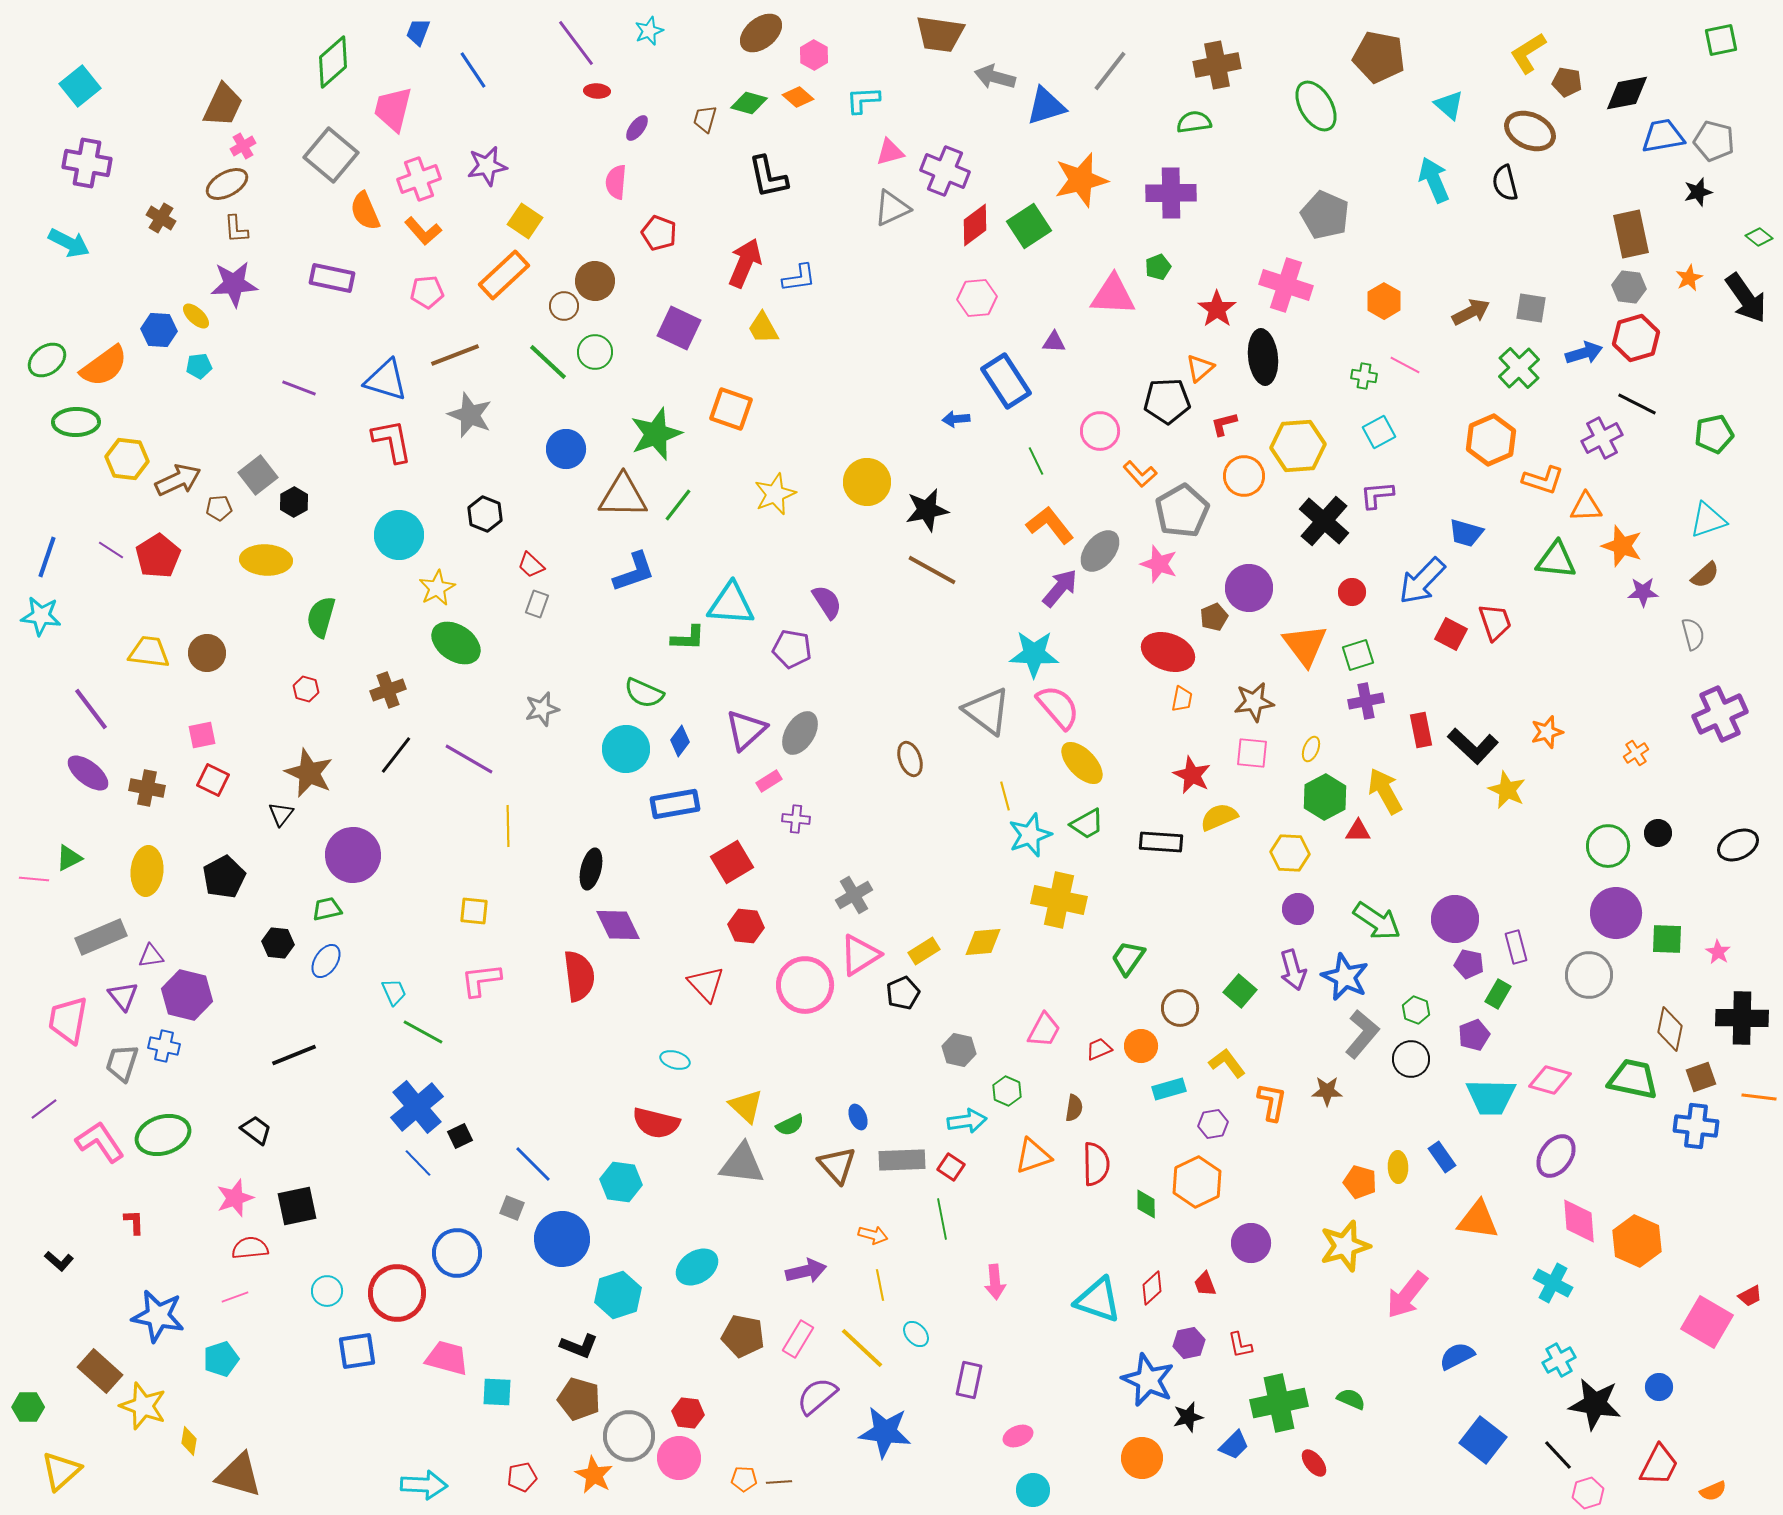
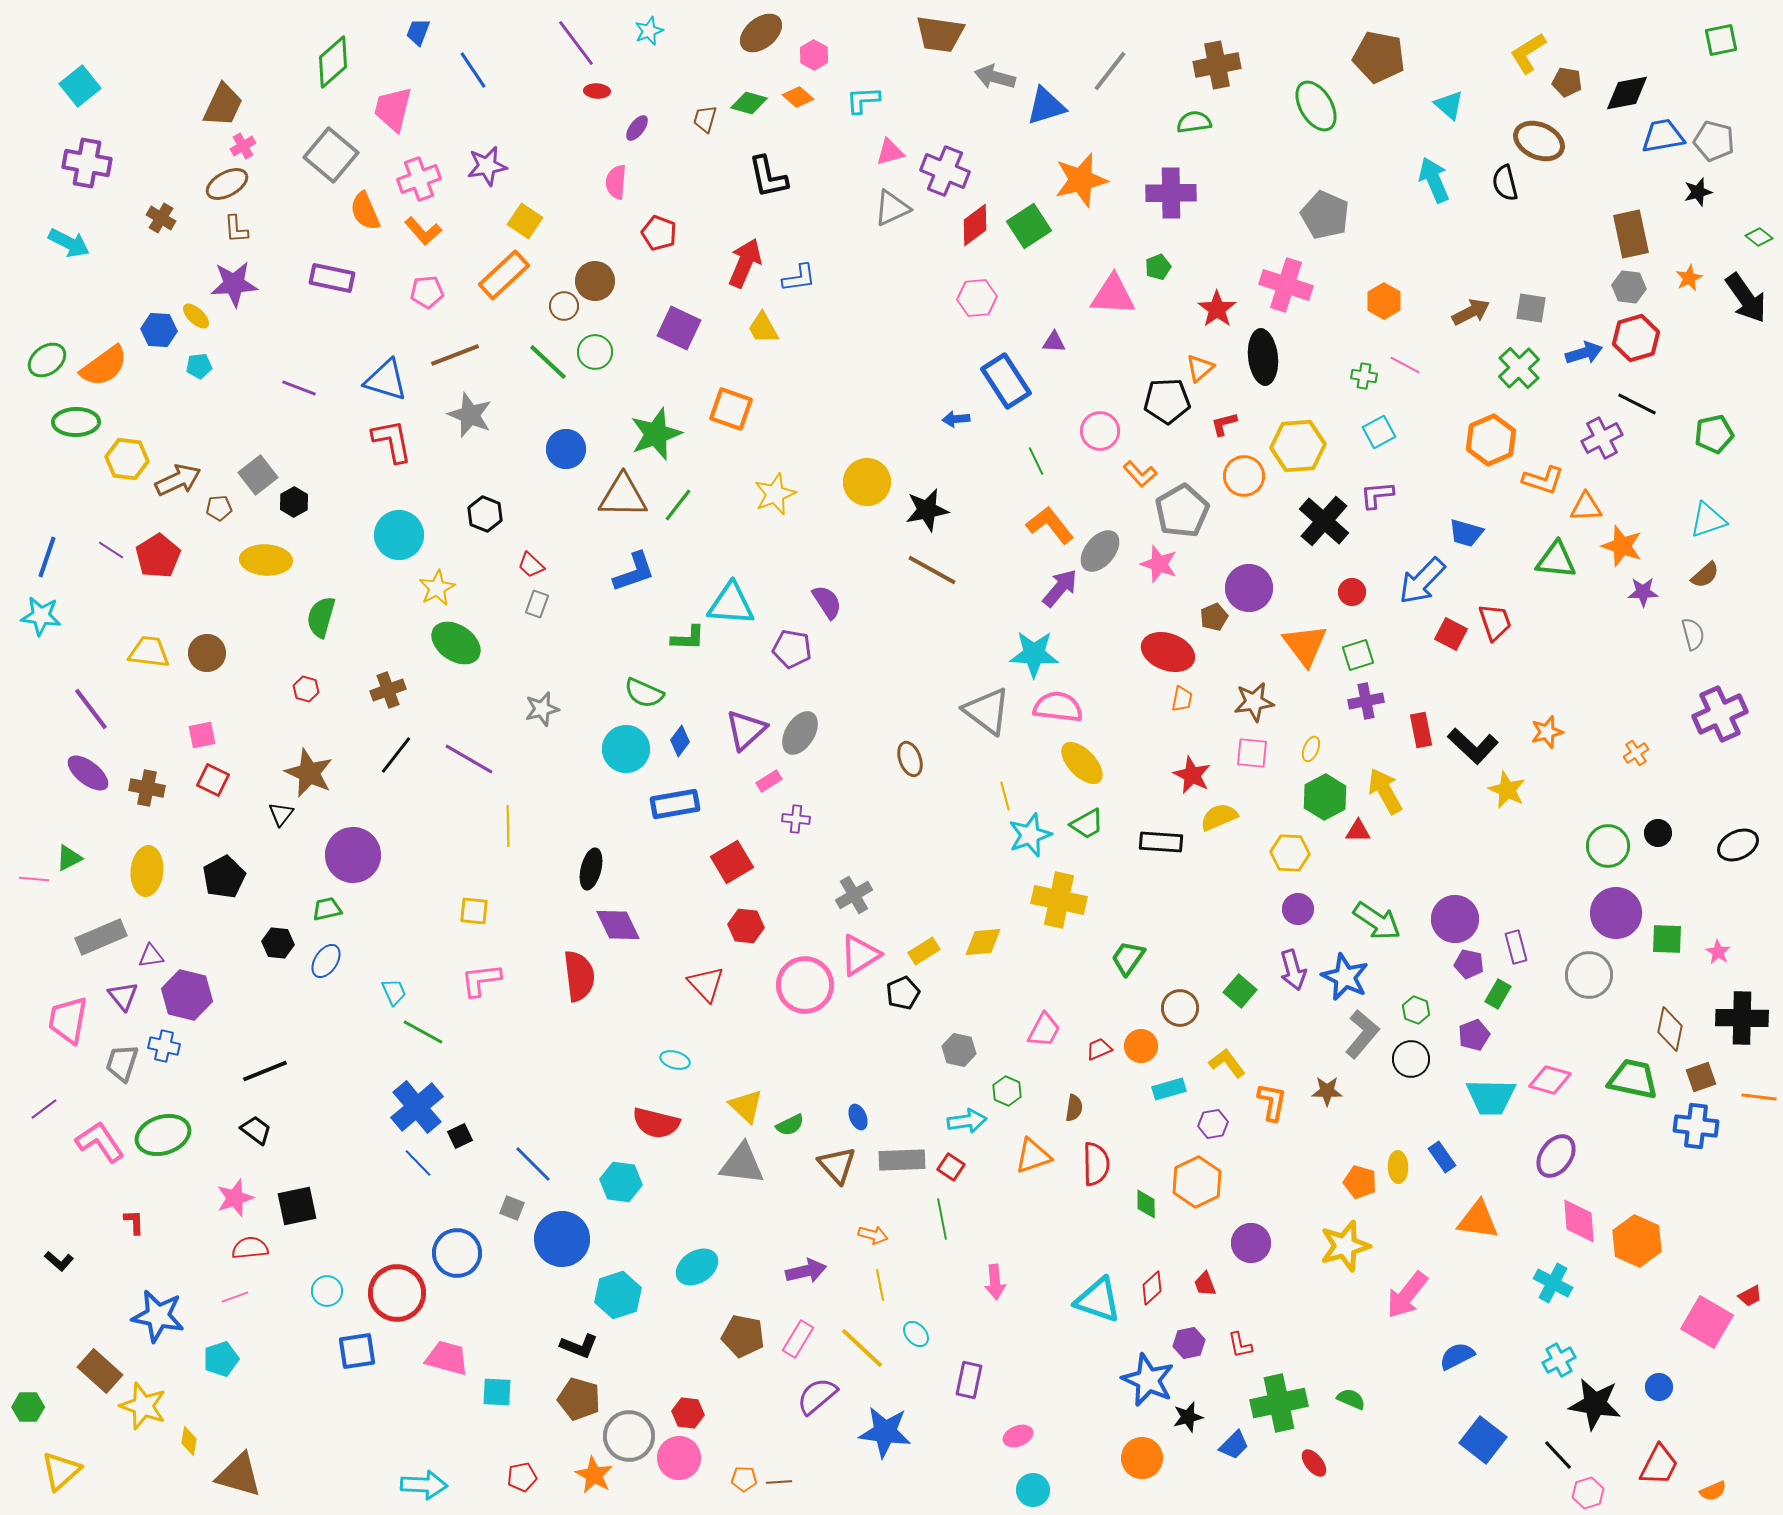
brown ellipse at (1530, 131): moved 9 px right, 10 px down
pink semicircle at (1058, 707): rotated 42 degrees counterclockwise
black line at (294, 1055): moved 29 px left, 16 px down
